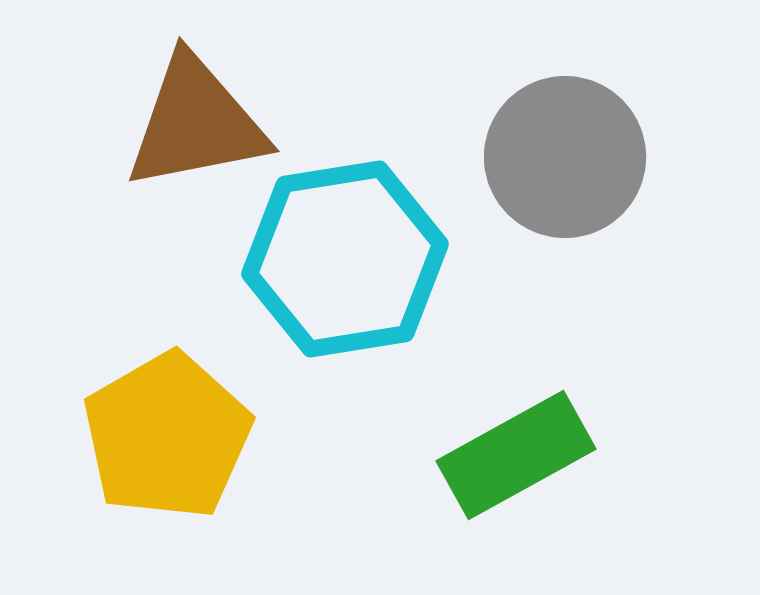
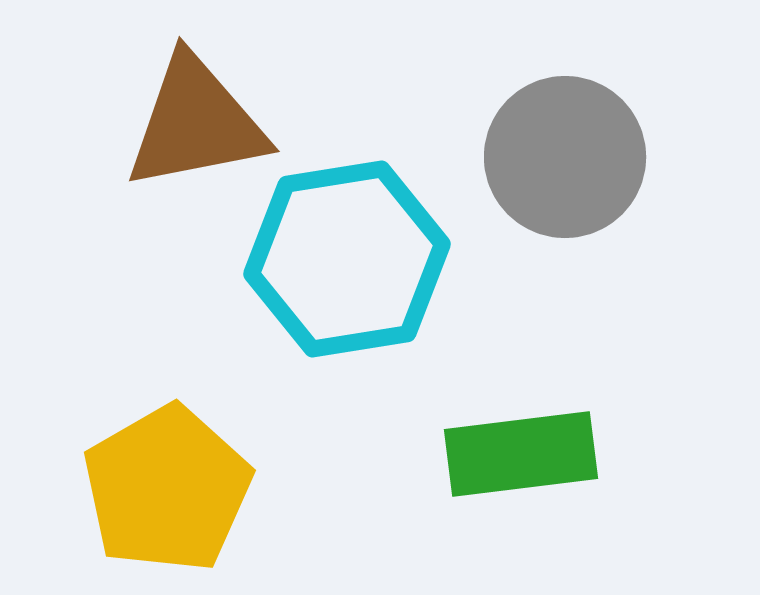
cyan hexagon: moved 2 px right
yellow pentagon: moved 53 px down
green rectangle: moved 5 px right, 1 px up; rotated 22 degrees clockwise
